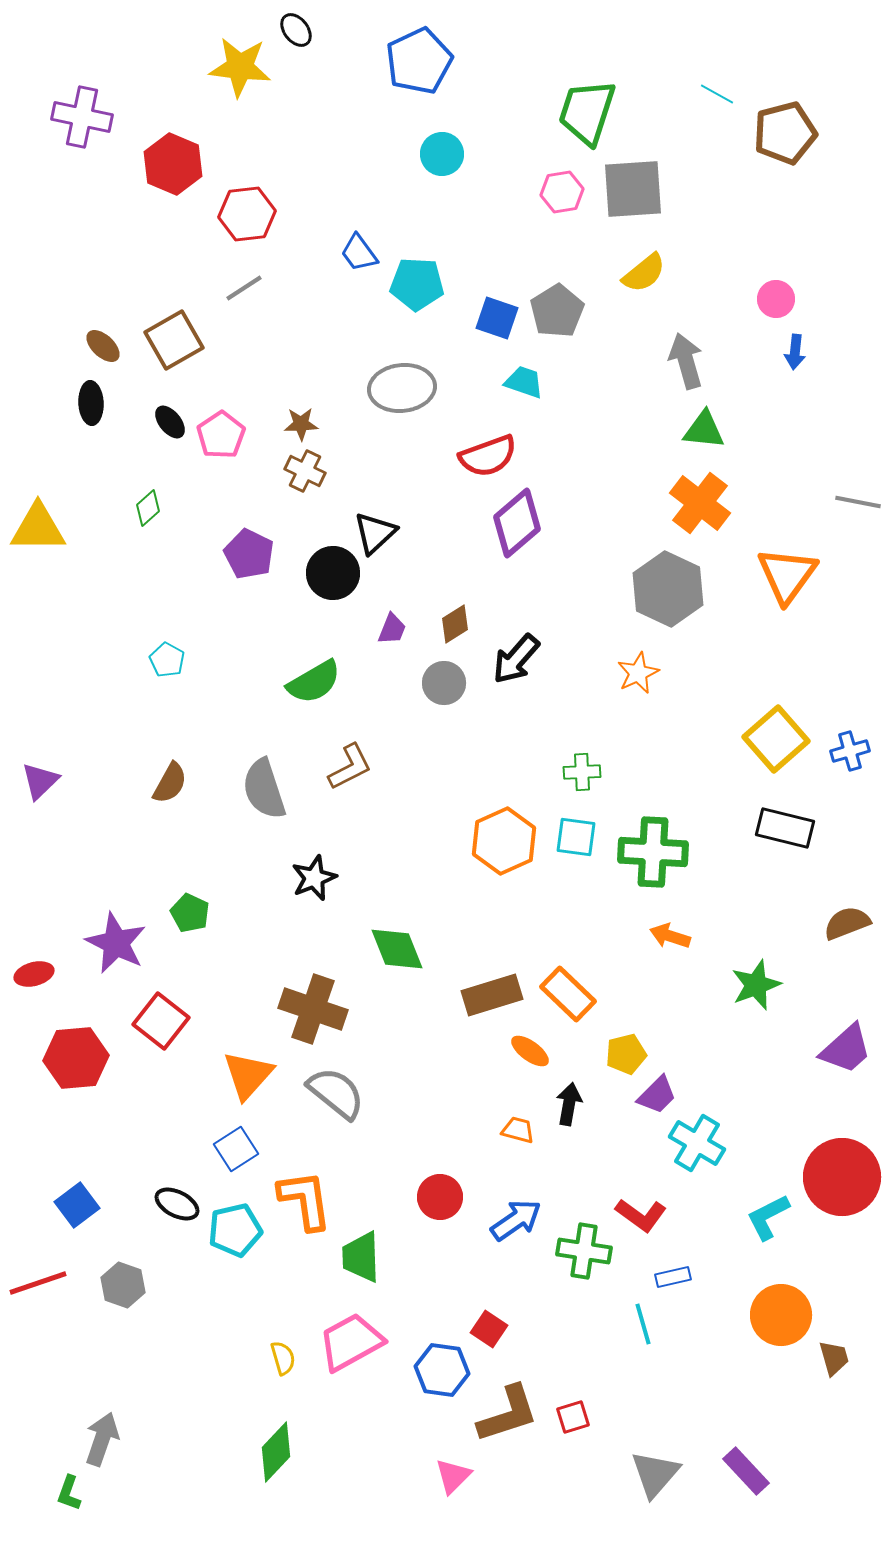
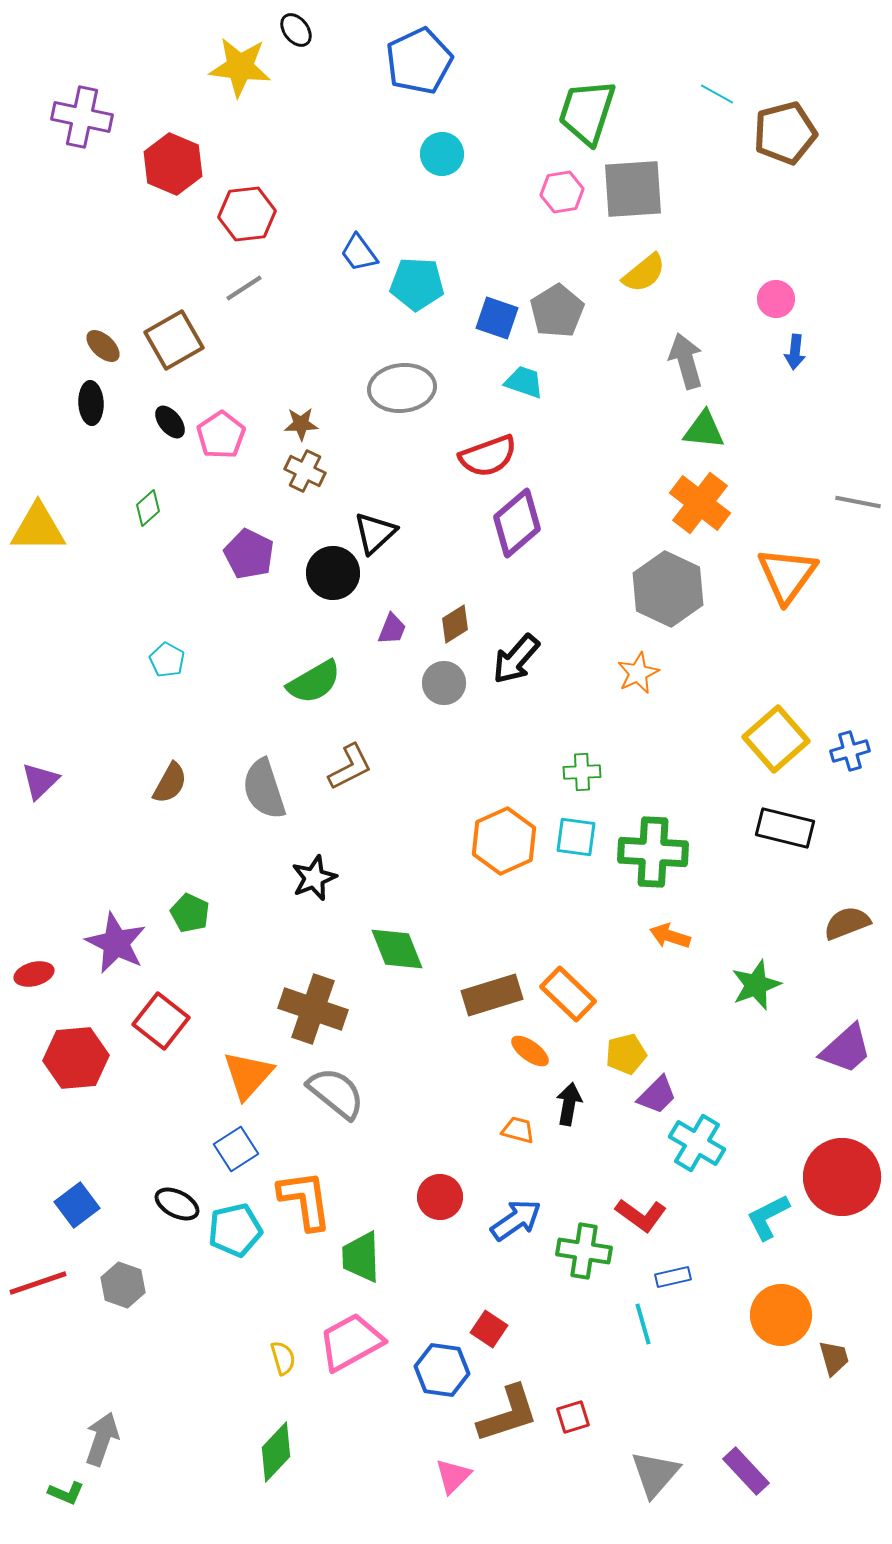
green L-shape at (69, 1493): moved 3 px left; rotated 87 degrees counterclockwise
